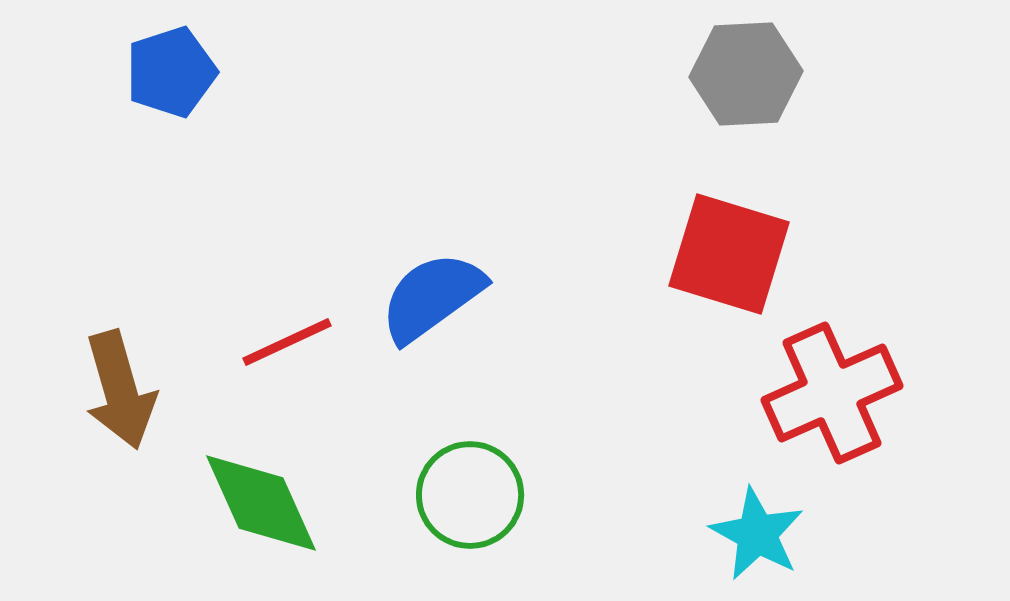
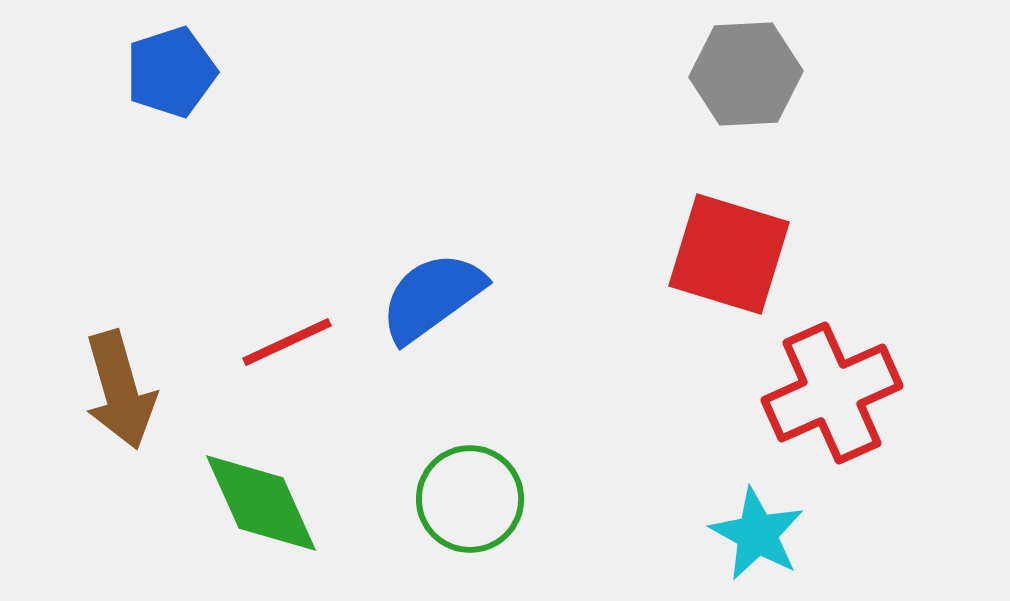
green circle: moved 4 px down
